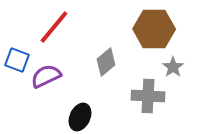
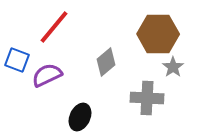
brown hexagon: moved 4 px right, 5 px down
purple semicircle: moved 1 px right, 1 px up
gray cross: moved 1 px left, 2 px down
